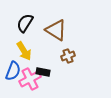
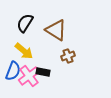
yellow arrow: rotated 18 degrees counterclockwise
pink cross: moved 1 px left, 3 px up; rotated 10 degrees counterclockwise
